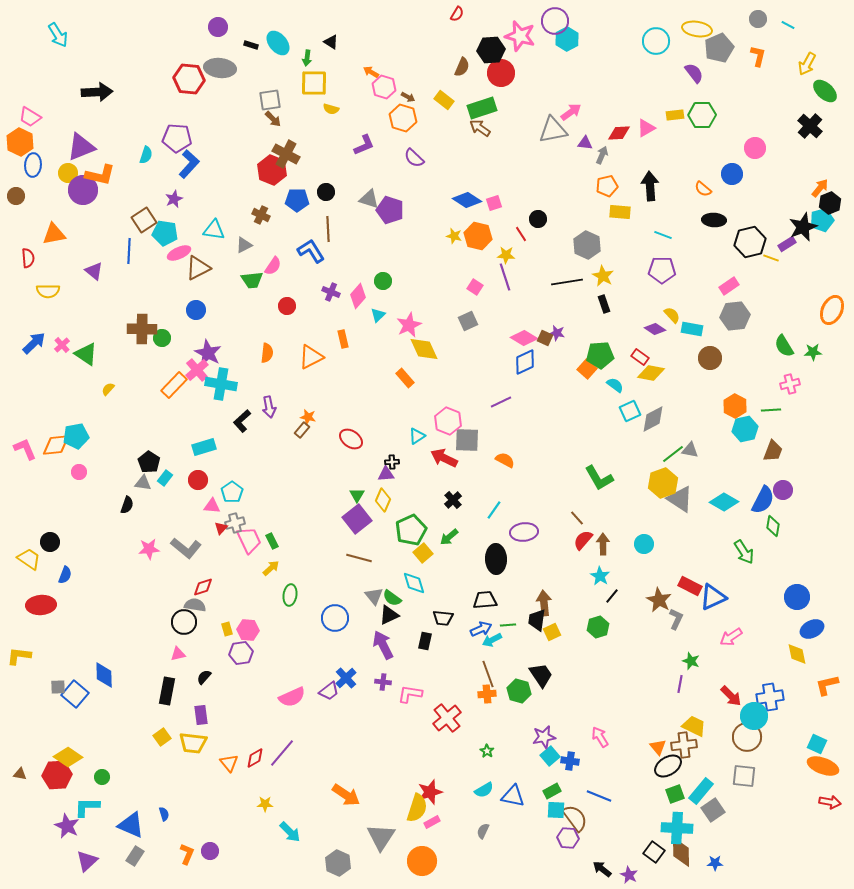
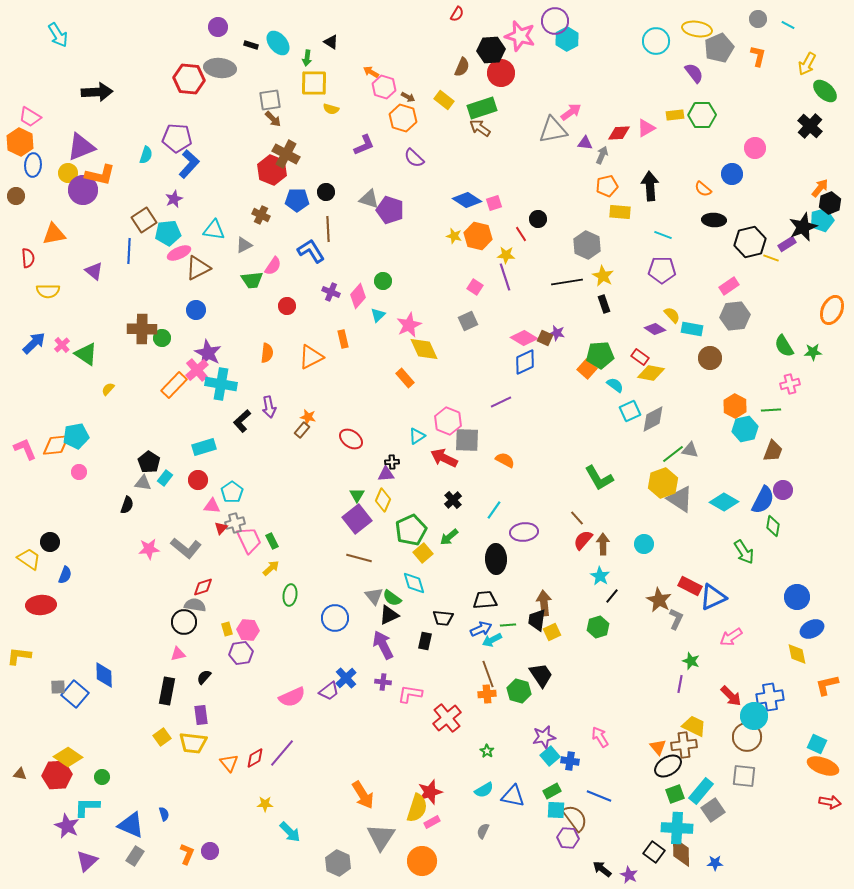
cyan pentagon at (165, 233): moved 3 px right; rotated 15 degrees counterclockwise
orange arrow at (346, 795): moved 17 px right; rotated 24 degrees clockwise
